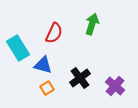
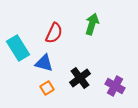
blue triangle: moved 1 px right, 2 px up
purple cross: rotated 12 degrees counterclockwise
